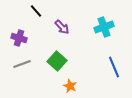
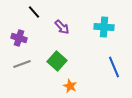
black line: moved 2 px left, 1 px down
cyan cross: rotated 24 degrees clockwise
